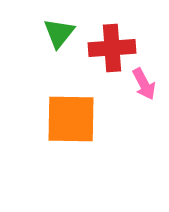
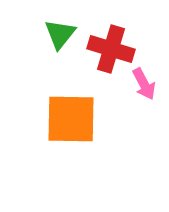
green triangle: moved 1 px right, 1 px down
red cross: moved 1 px left, 1 px down; rotated 21 degrees clockwise
